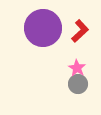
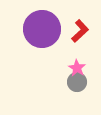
purple circle: moved 1 px left, 1 px down
gray circle: moved 1 px left, 2 px up
